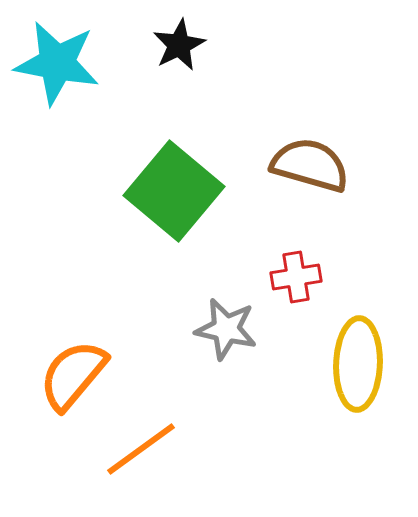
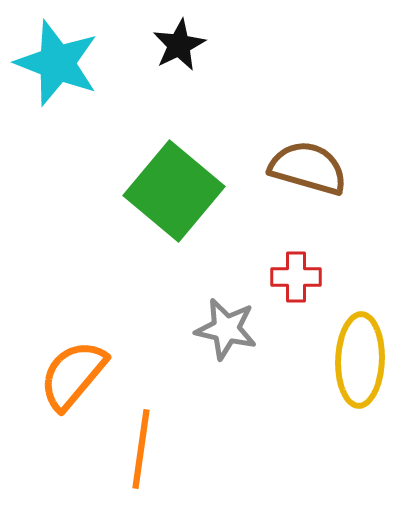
cyan star: rotated 10 degrees clockwise
brown semicircle: moved 2 px left, 3 px down
red cross: rotated 9 degrees clockwise
yellow ellipse: moved 2 px right, 4 px up
orange line: rotated 46 degrees counterclockwise
